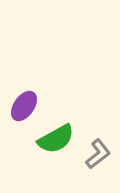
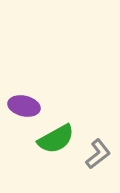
purple ellipse: rotated 68 degrees clockwise
